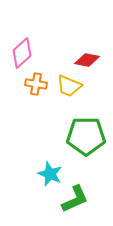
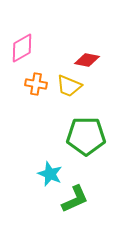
pink diamond: moved 5 px up; rotated 12 degrees clockwise
